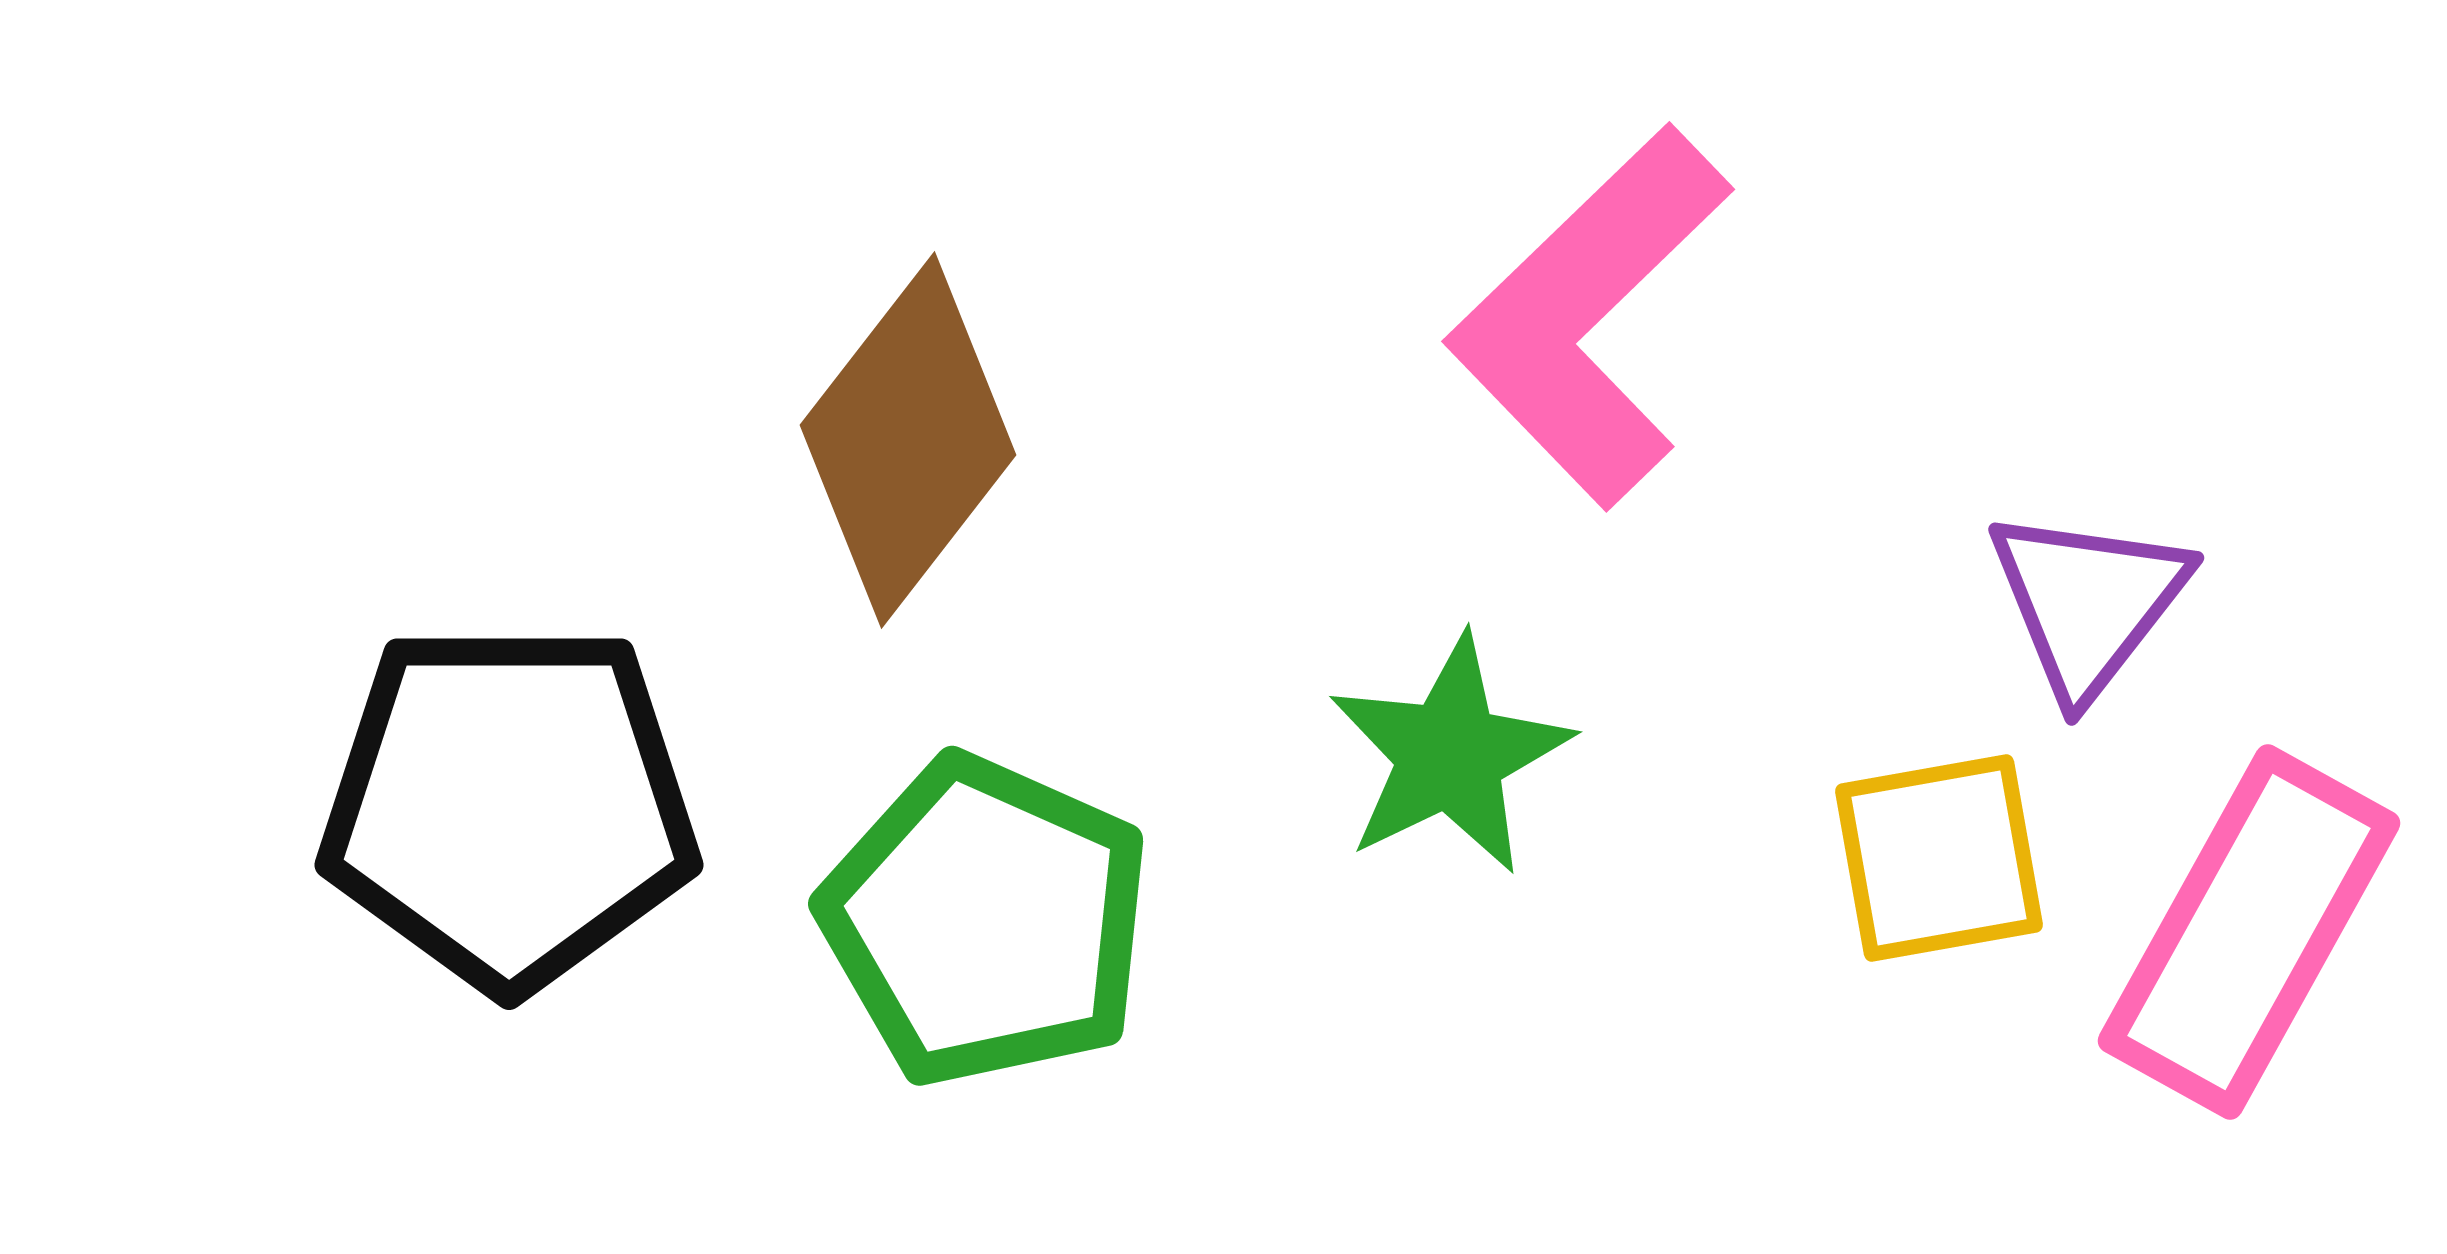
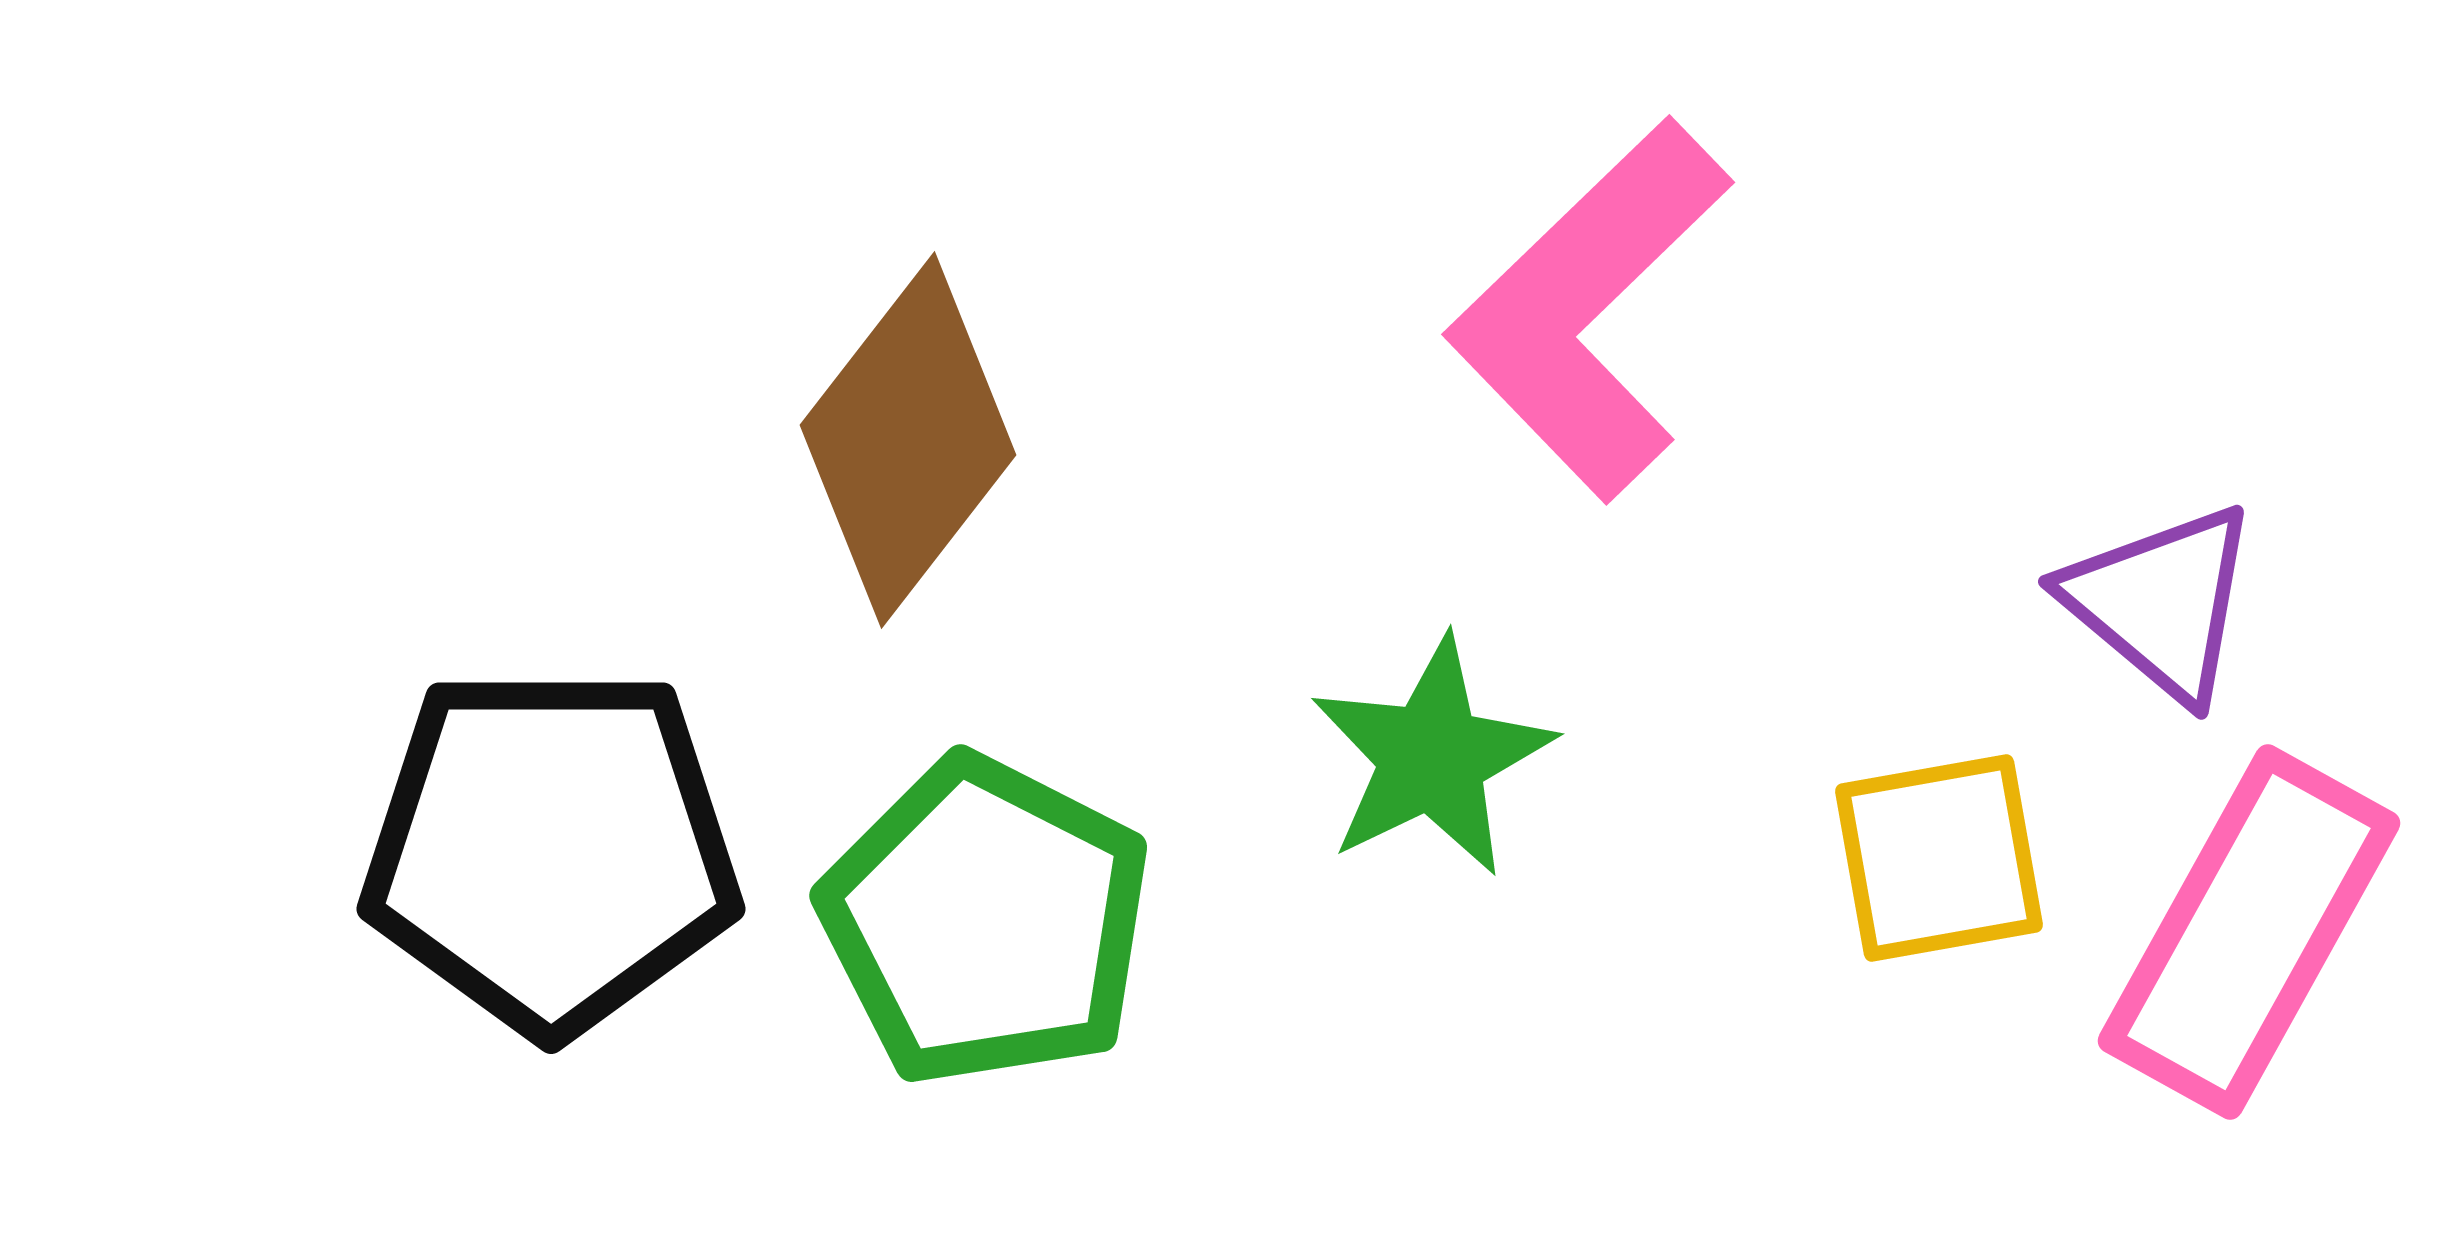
pink L-shape: moved 7 px up
purple triangle: moved 73 px right; rotated 28 degrees counterclockwise
green star: moved 18 px left, 2 px down
black pentagon: moved 42 px right, 44 px down
green pentagon: rotated 3 degrees clockwise
